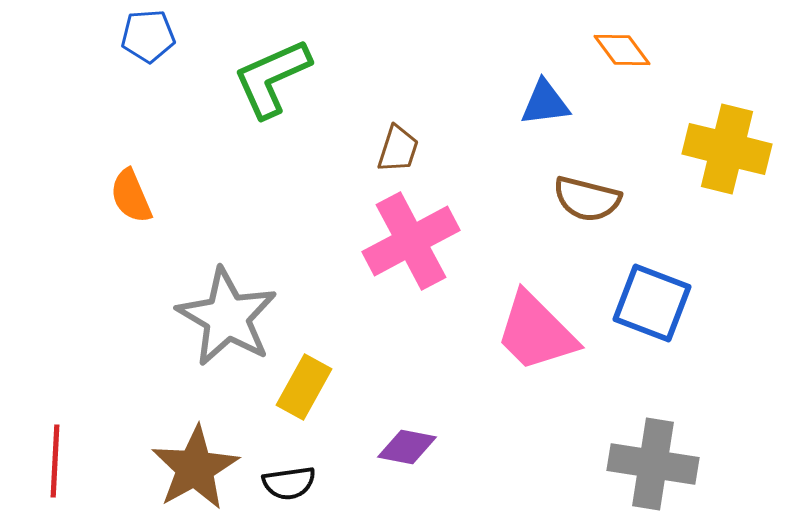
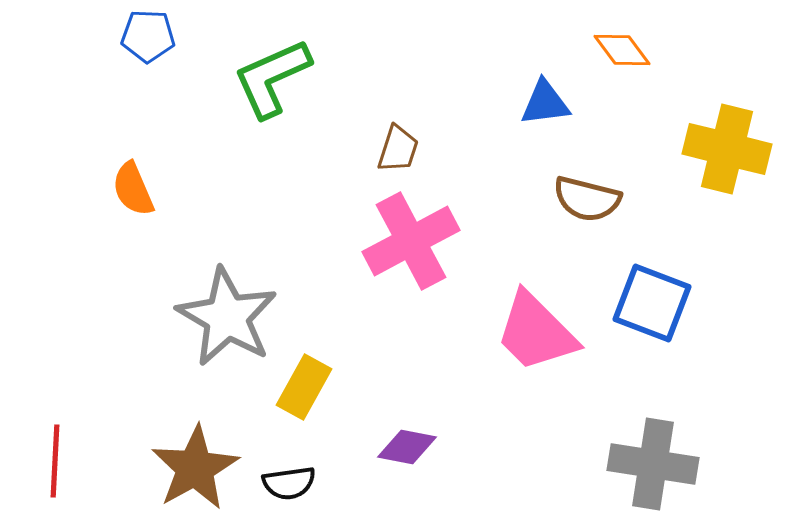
blue pentagon: rotated 6 degrees clockwise
orange semicircle: moved 2 px right, 7 px up
